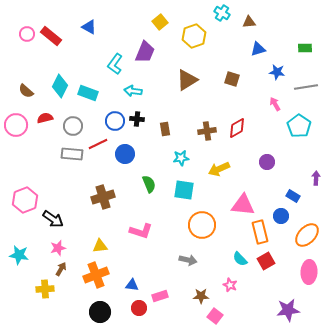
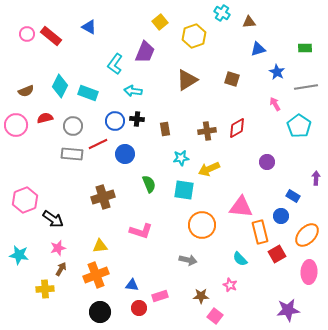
blue star at (277, 72): rotated 21 degrees clockwise
brown semicircle at (26, 91): rotated 63 degrees counterclockwise
yellow arrow at (219, 169): moved 10 px left
pink triangle at (243, 205): moved 2 px left, 2 px down
red square at (266, 261): moved 11 px right, 7 px up
